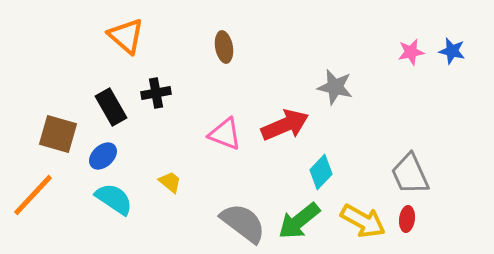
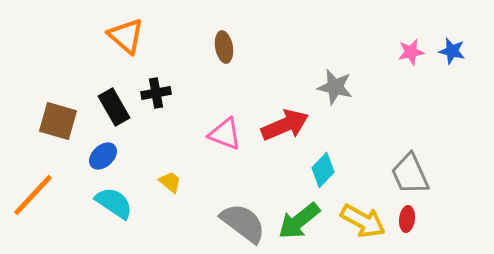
black rectangle: moved 3 px right
brown square: moved 13 px up
cyan diamond: moved 2 px right, 2 px up
cyan semicircle: moved 4 px down
